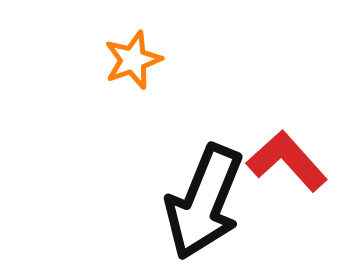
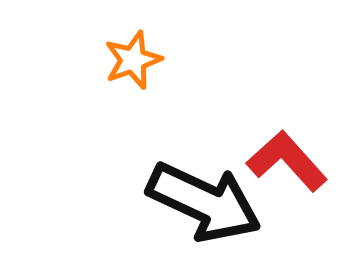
black arrow: rotated 87 degrees counterclockwise
